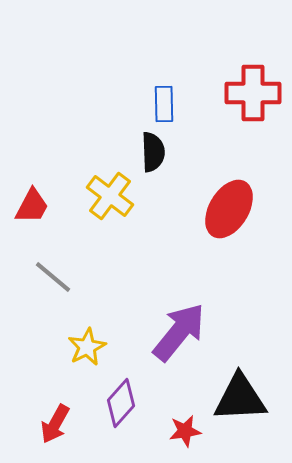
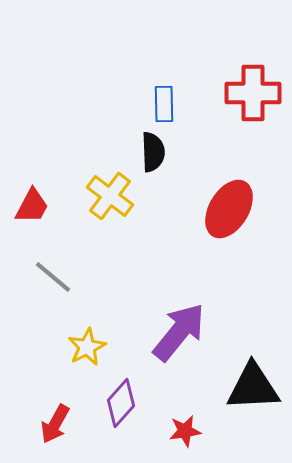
black triangle: moved 13 px right, 11 px up
